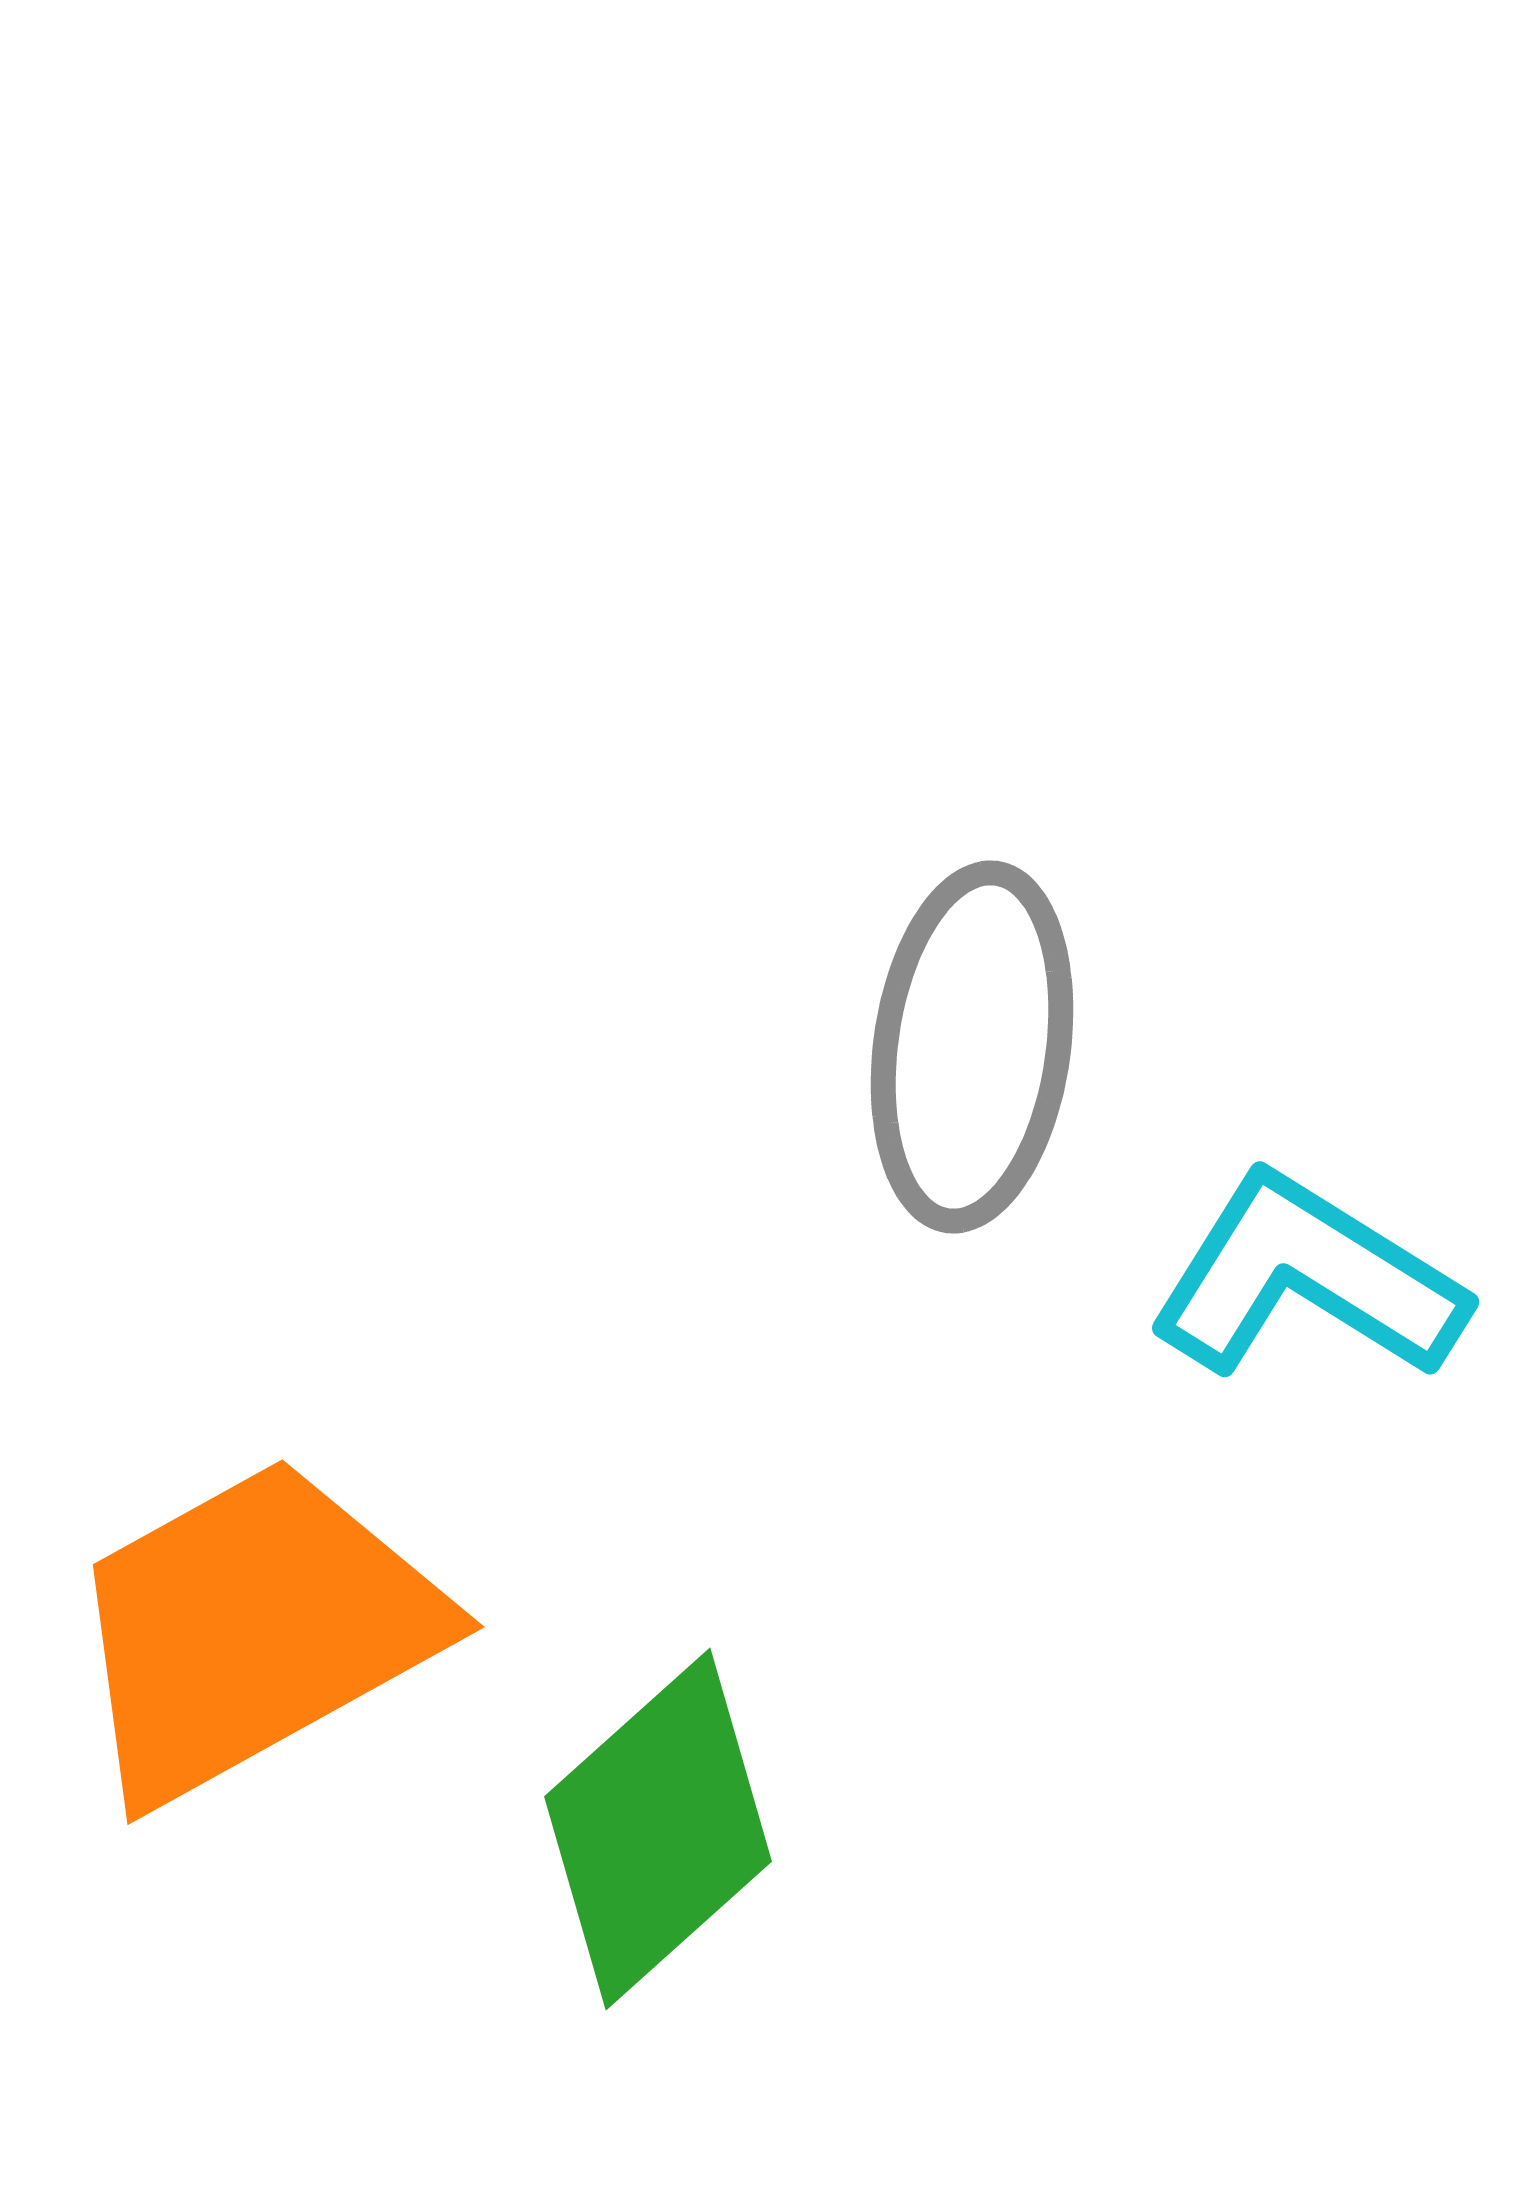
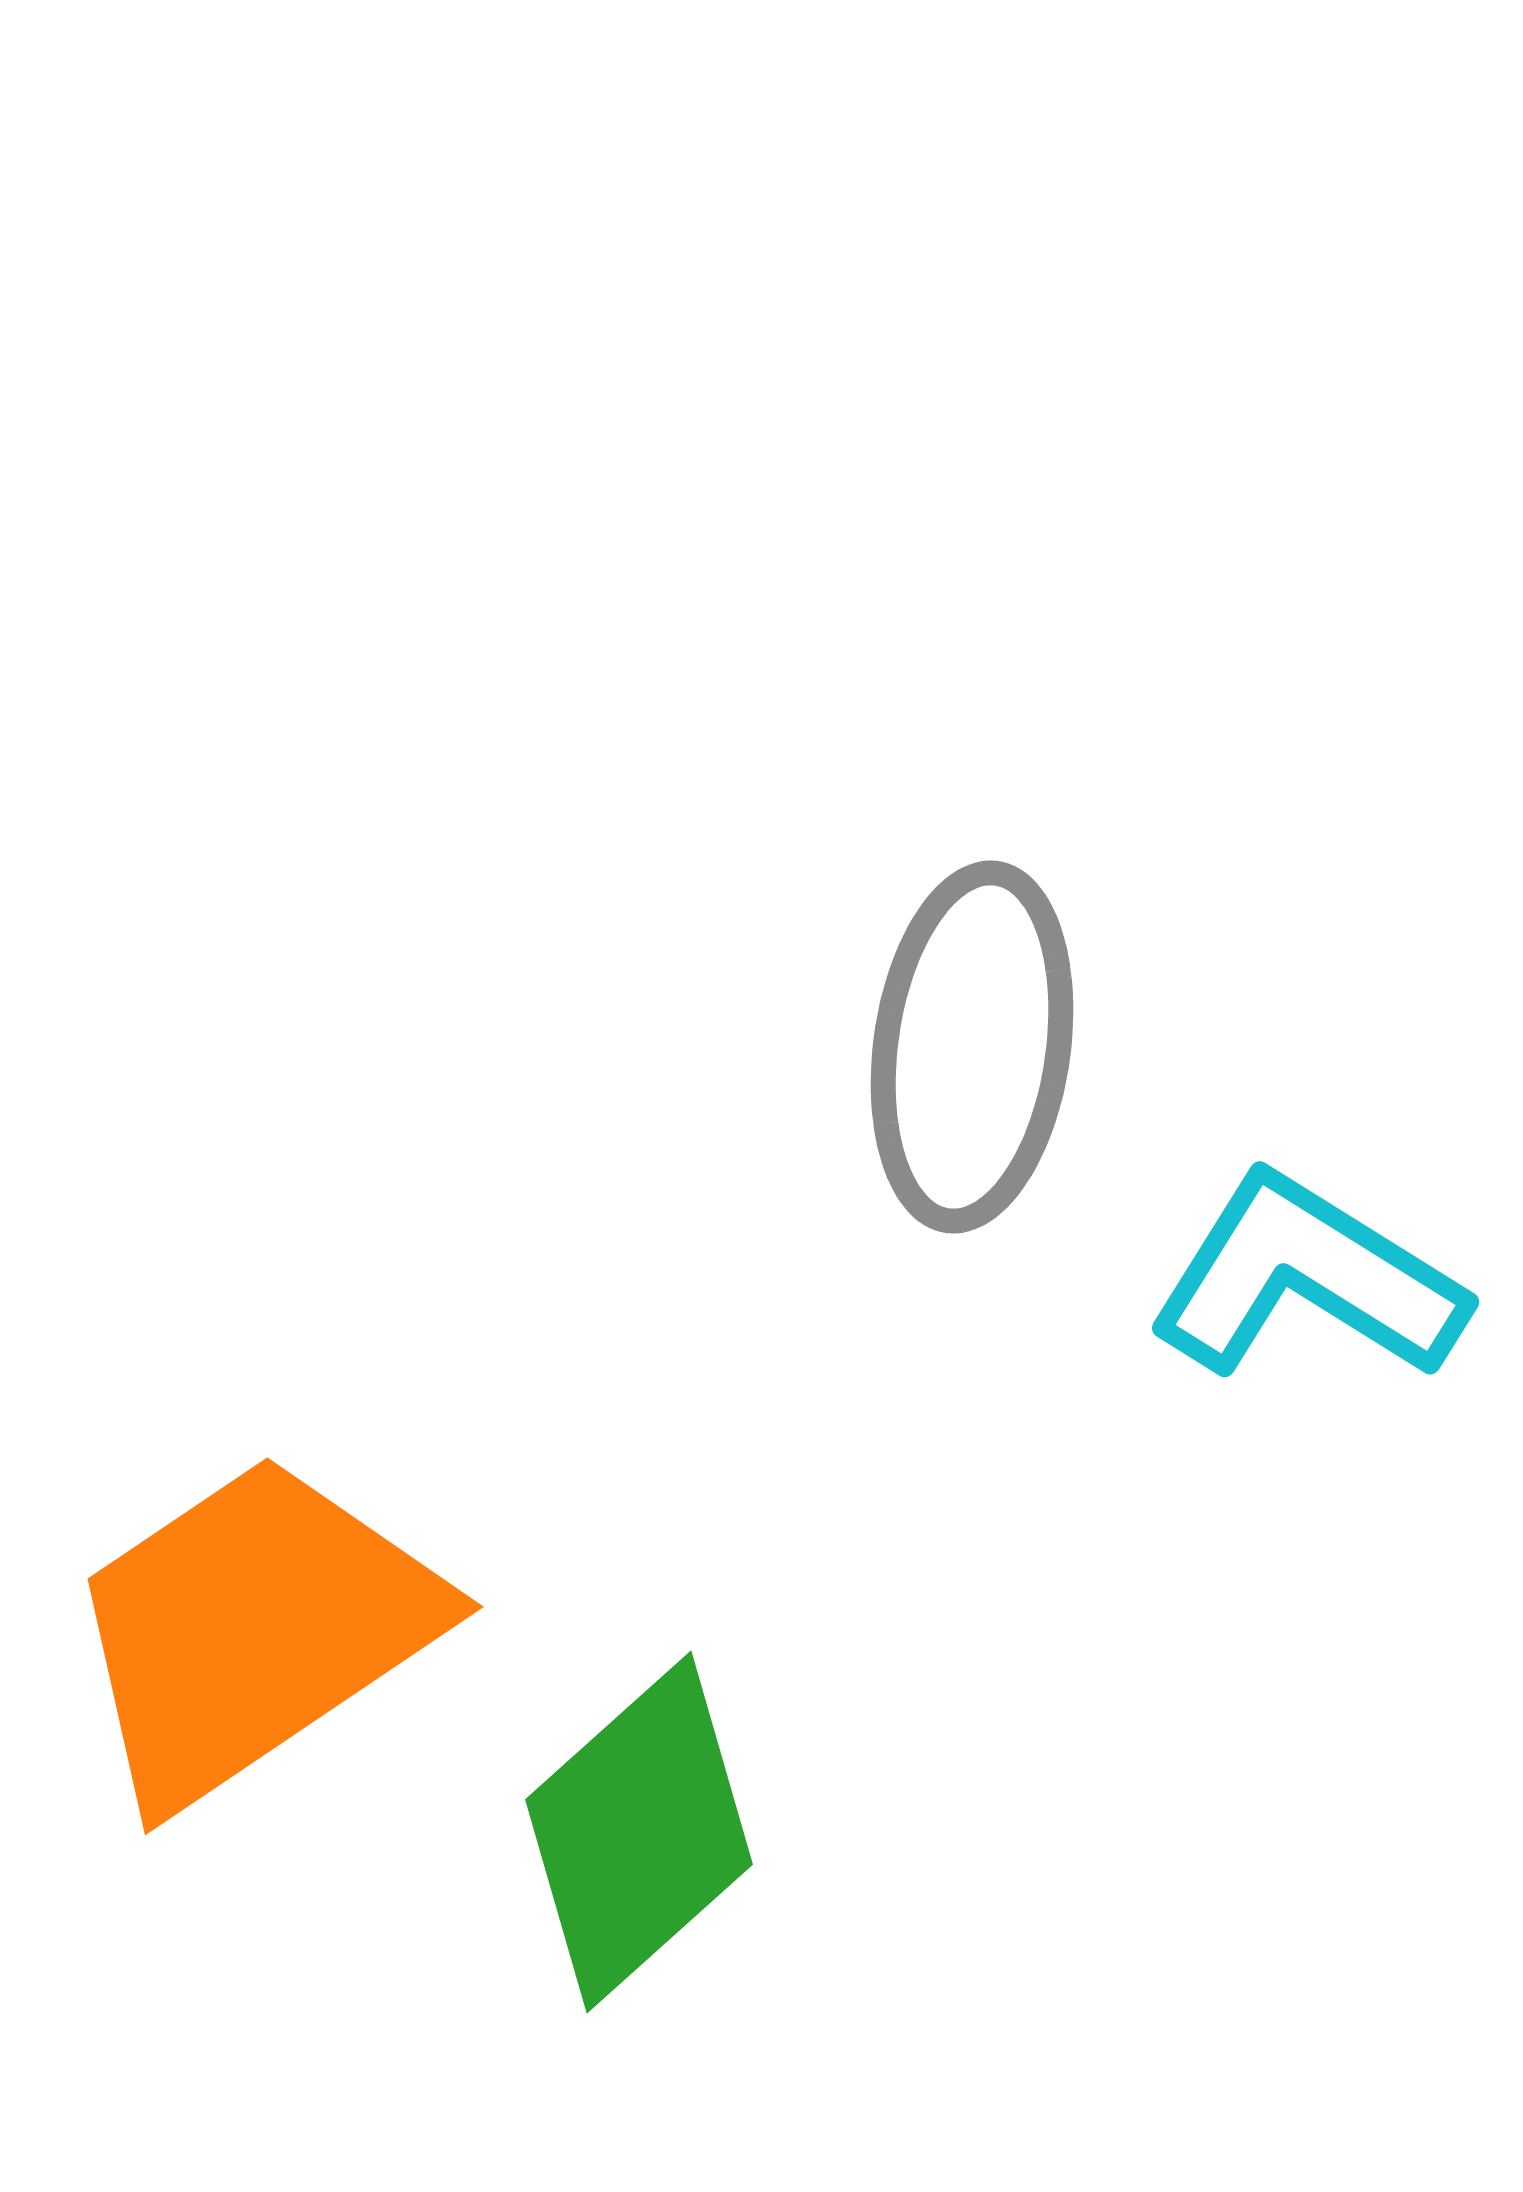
orange trapezoid: rotated 5 degrees counterclockwise
green diamond: moved 19 px left, 3 px down
